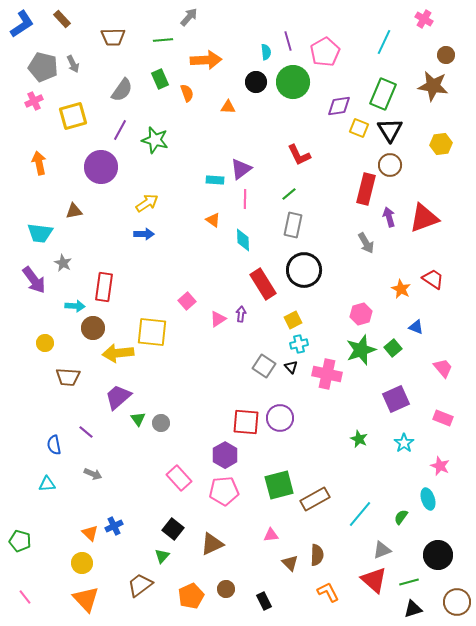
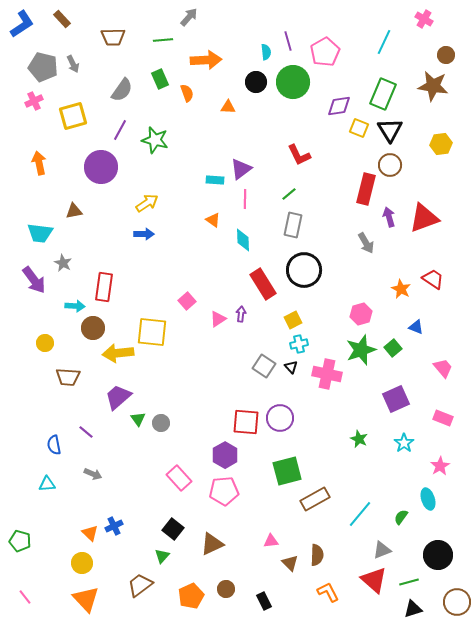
pink star at (440, 466): rotated 18 degrees clockwise
green square at (279, 485): moved 8 px right, 14 px up
pink triangle at (271, 535): moved 6 px down
